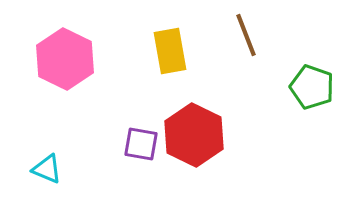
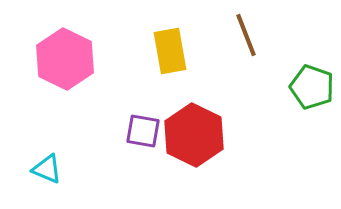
purple square: moved 2 px right, 13 px up
